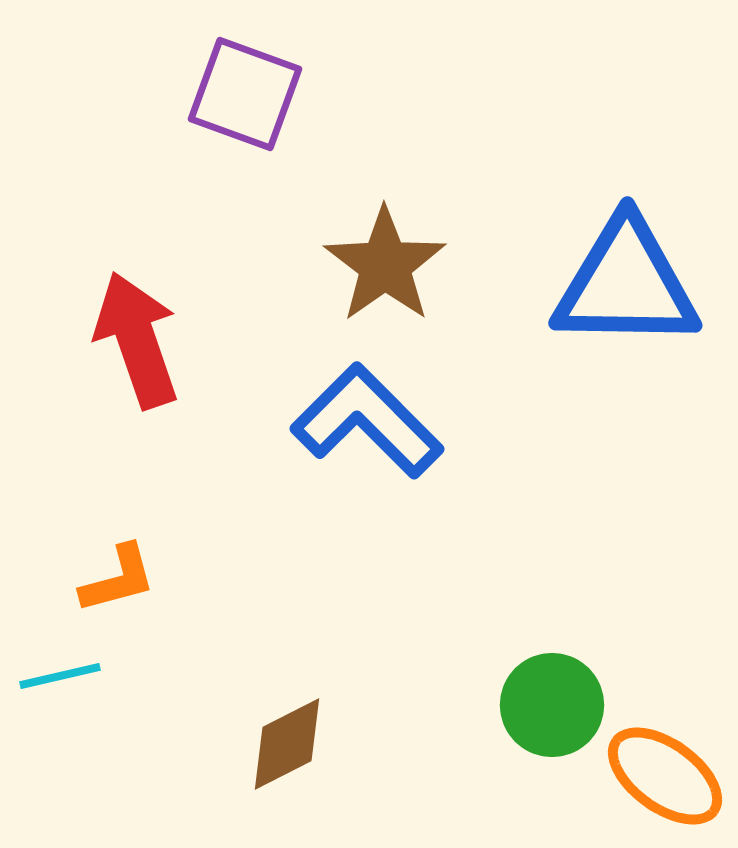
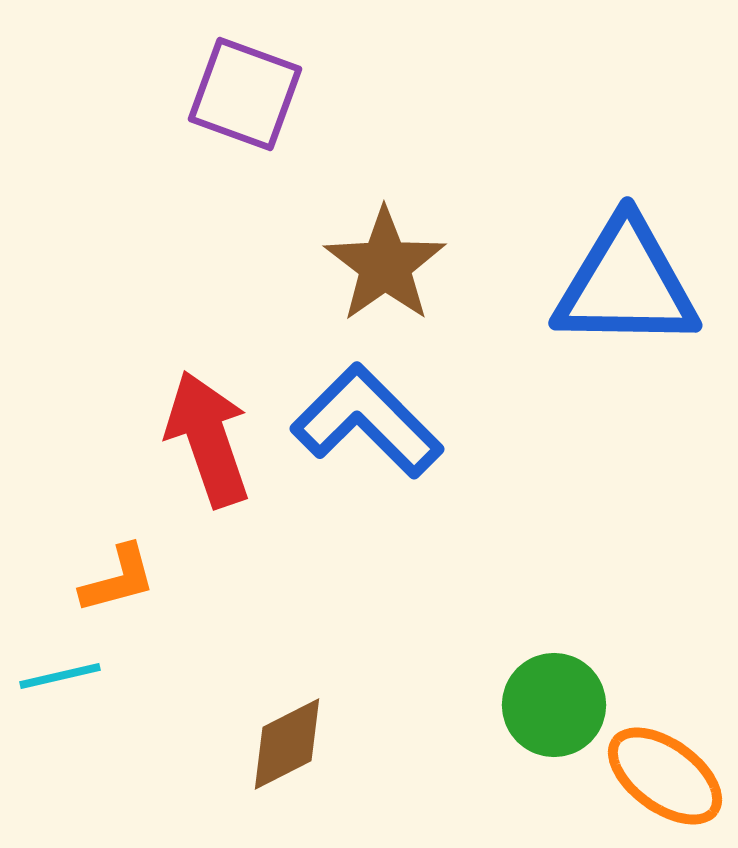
red arrow: moved 71 px right, 99 px down
green circle: moved 2 px right
